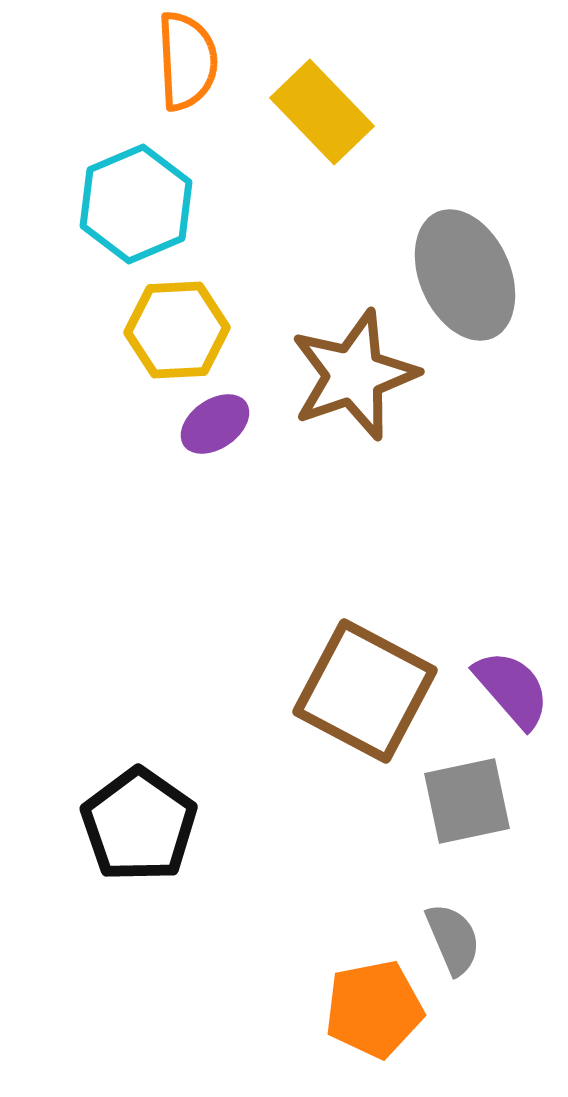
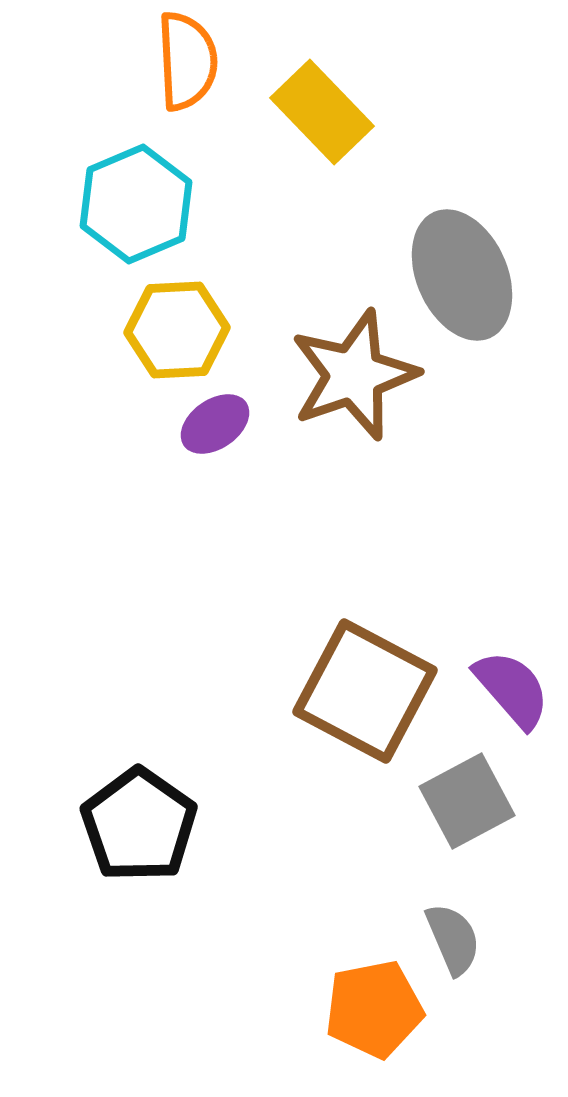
gray ellipse: moved 3 px left
gray square: rotated 16 degrees counterclockwise
